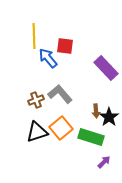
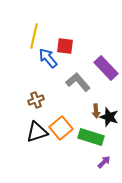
yellow line: rotated 15 degrees clockwise
gray L-shape: moved 18 px right, 12 px up
black star: rotated 18 degrees counterclockwise
